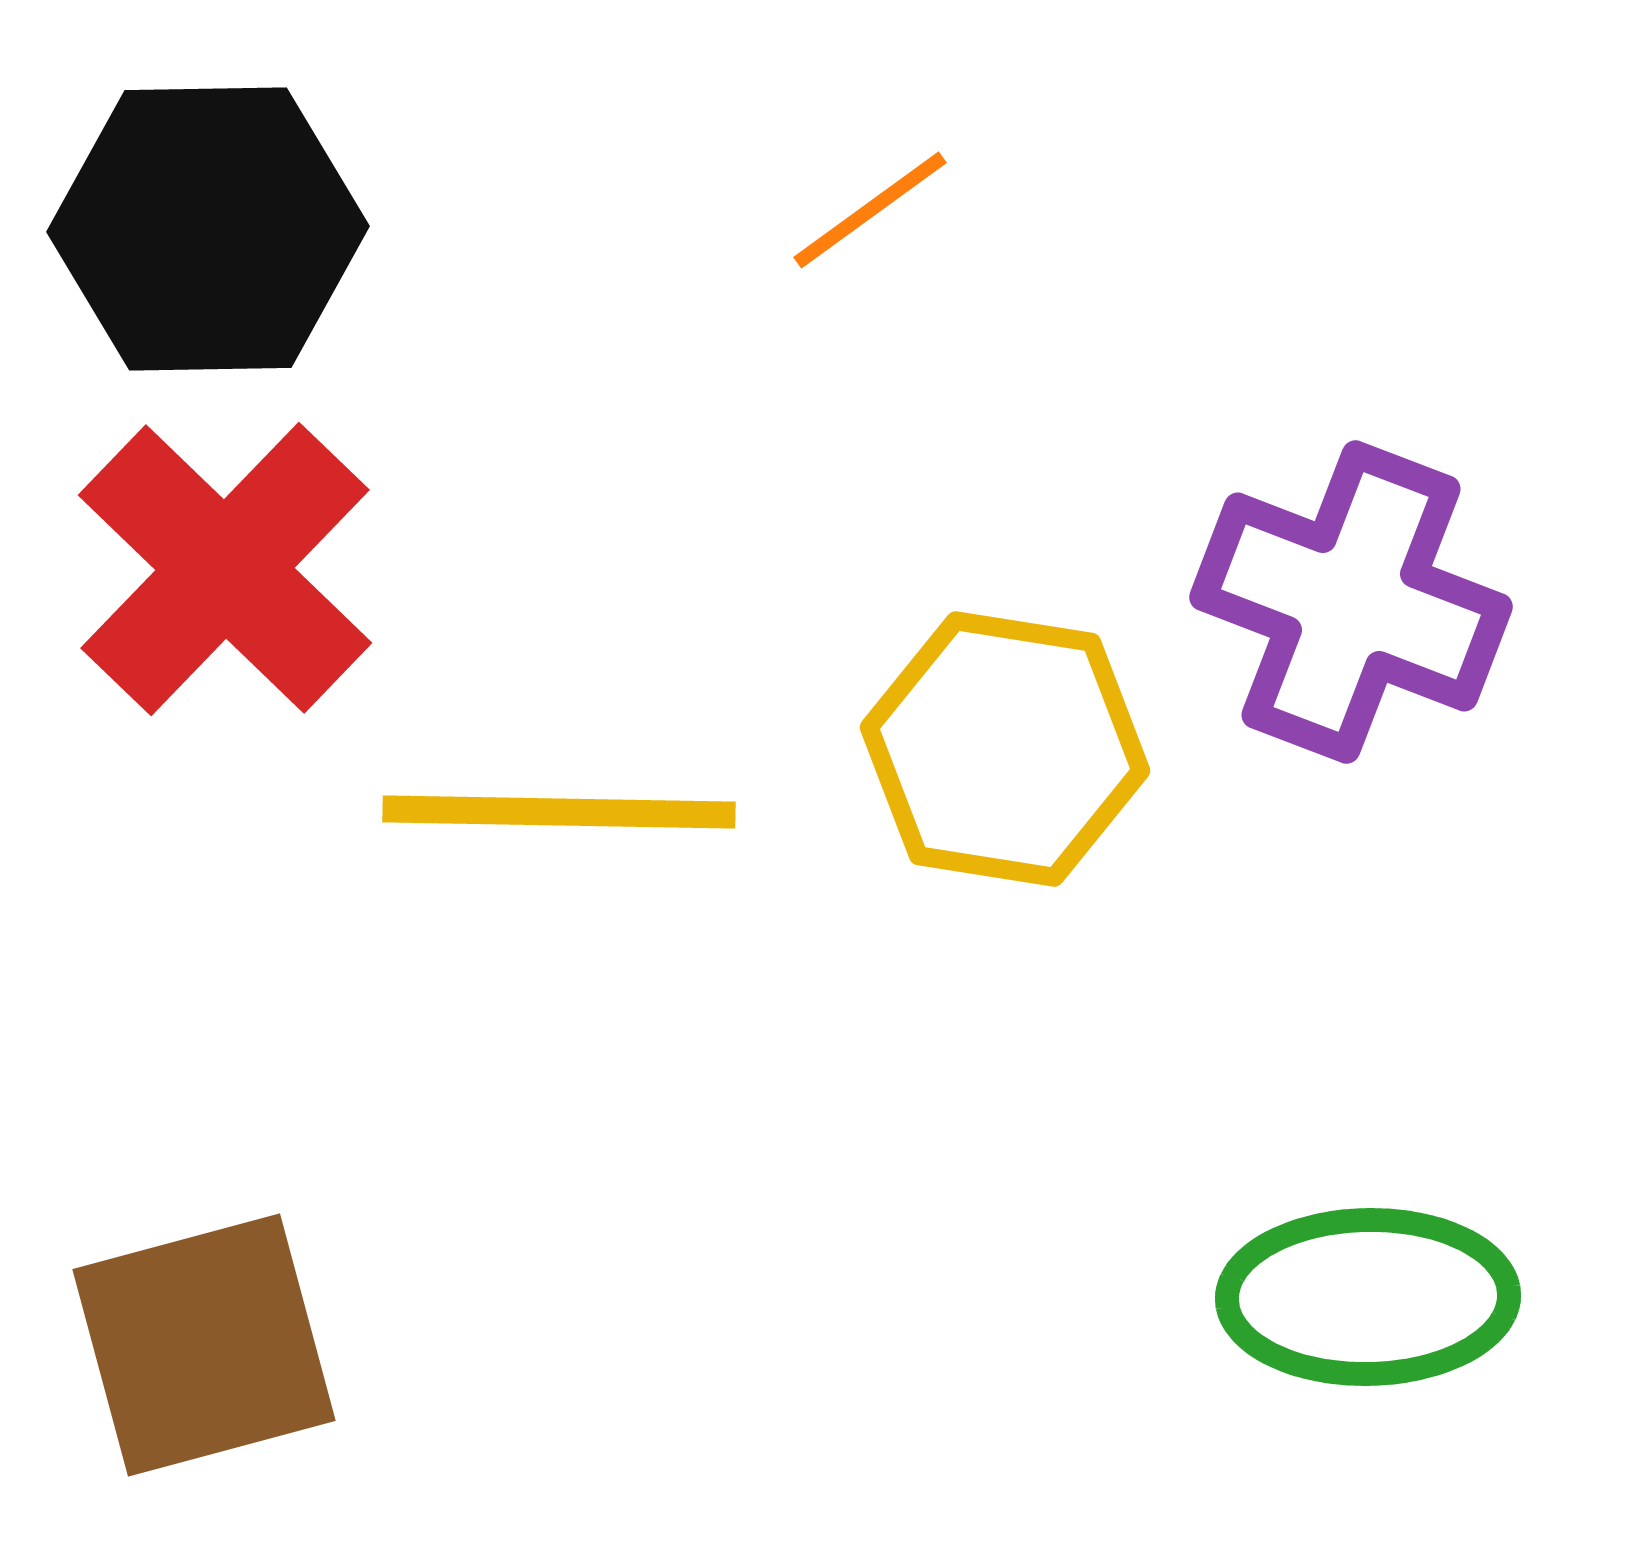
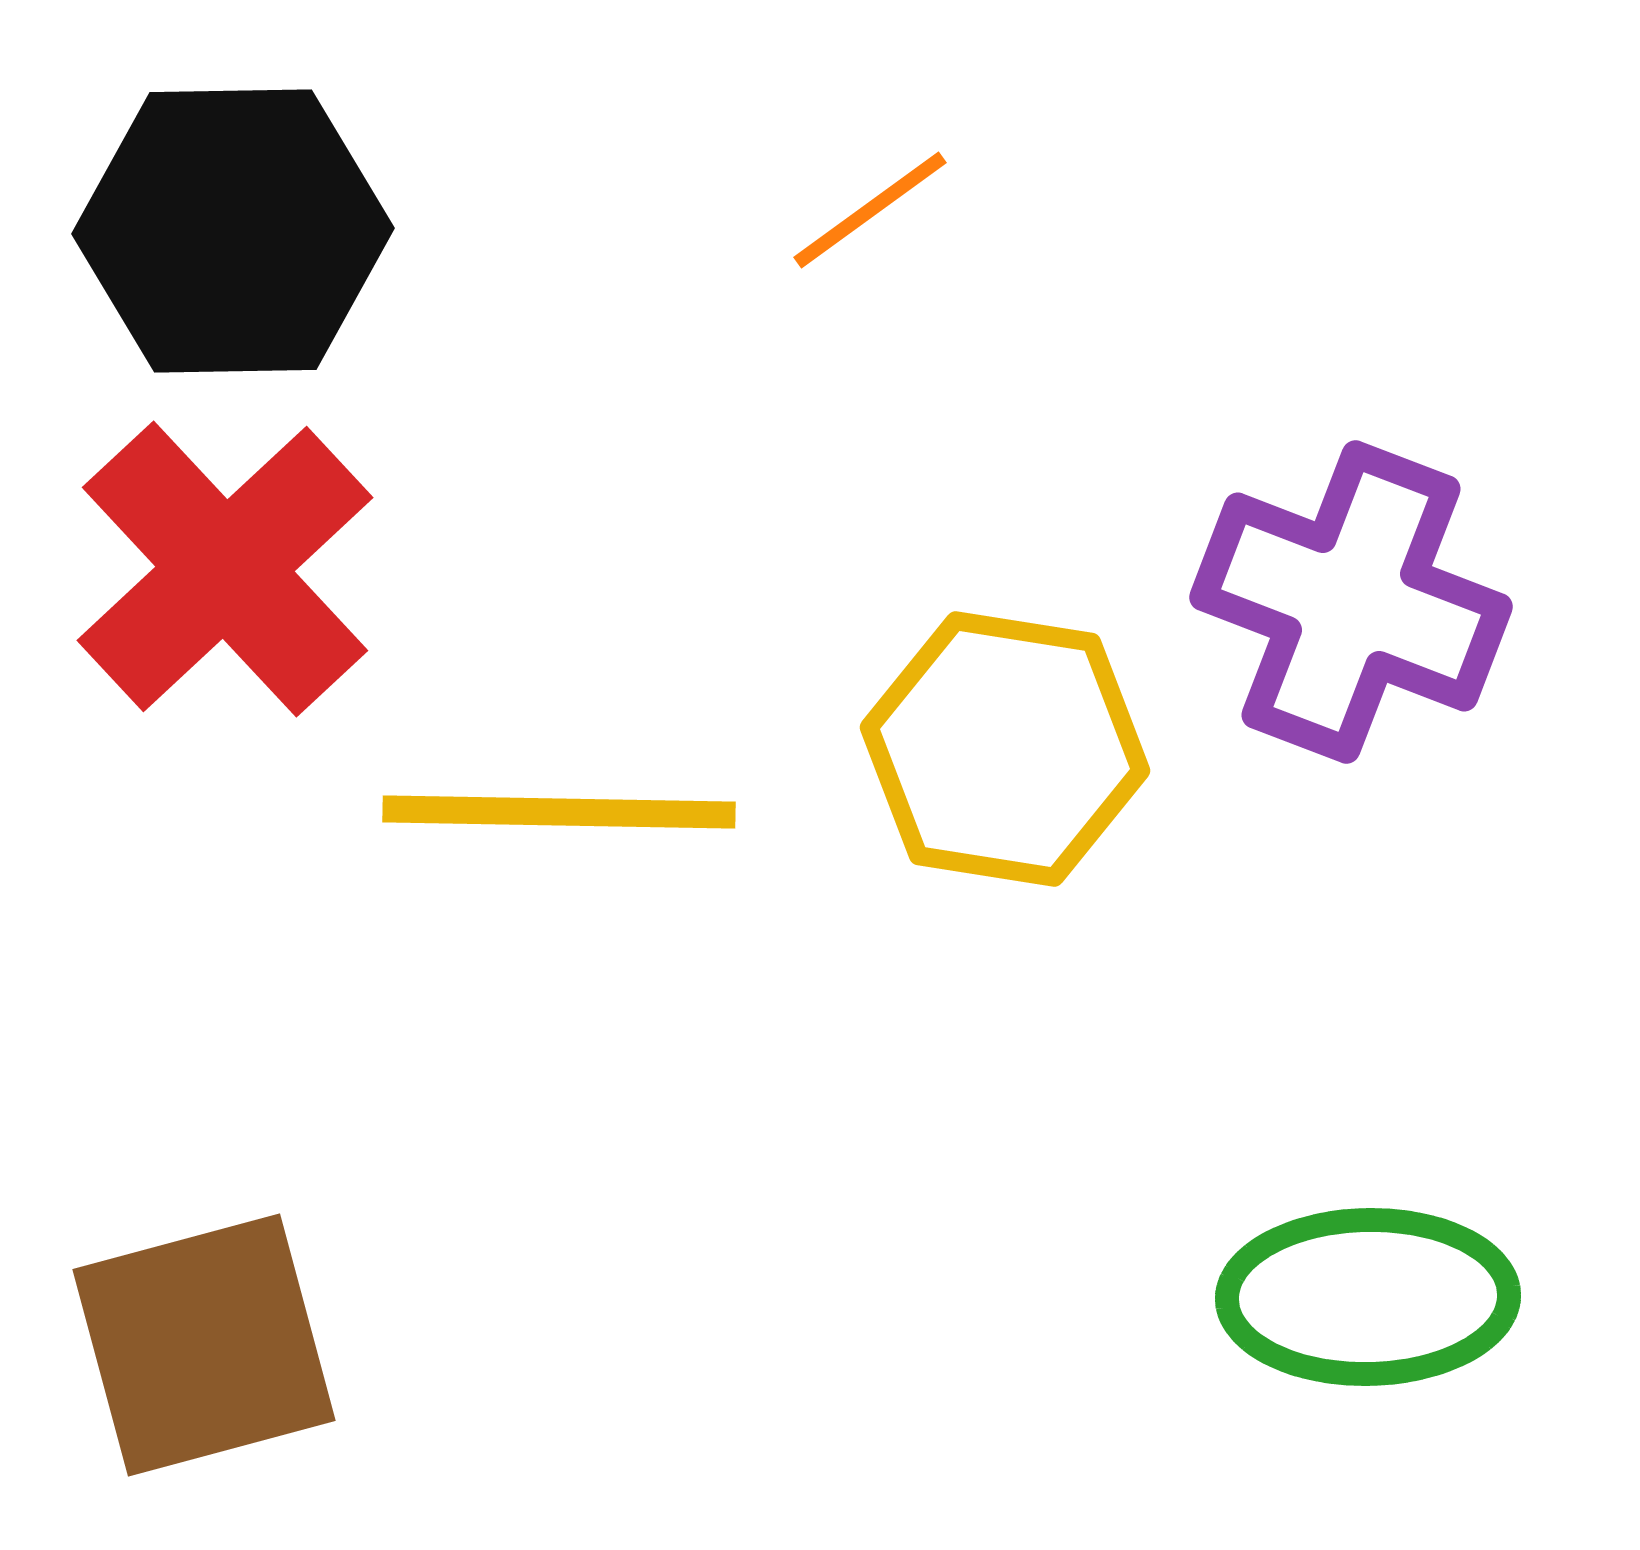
black hexagon: moved 25 px right, 2 px down
red cross: rotated 3 degrees clockwise
